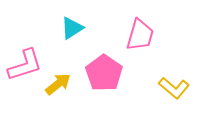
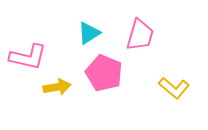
cyan triangle: moved 17 px right, 5 px down
pink L-shape: moved 3 px right, 8 px up; rotated 30 degrees clockwise
pink pentagon: rotated 12 degrees counterclockwise
yellow arrow: moved 1 px left, 3 px down; rotated 28 degrees clockwise
